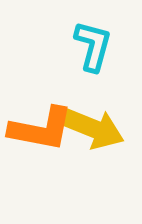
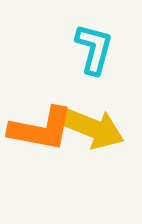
cyan L-shape: moved 1 px right, 3 px down
